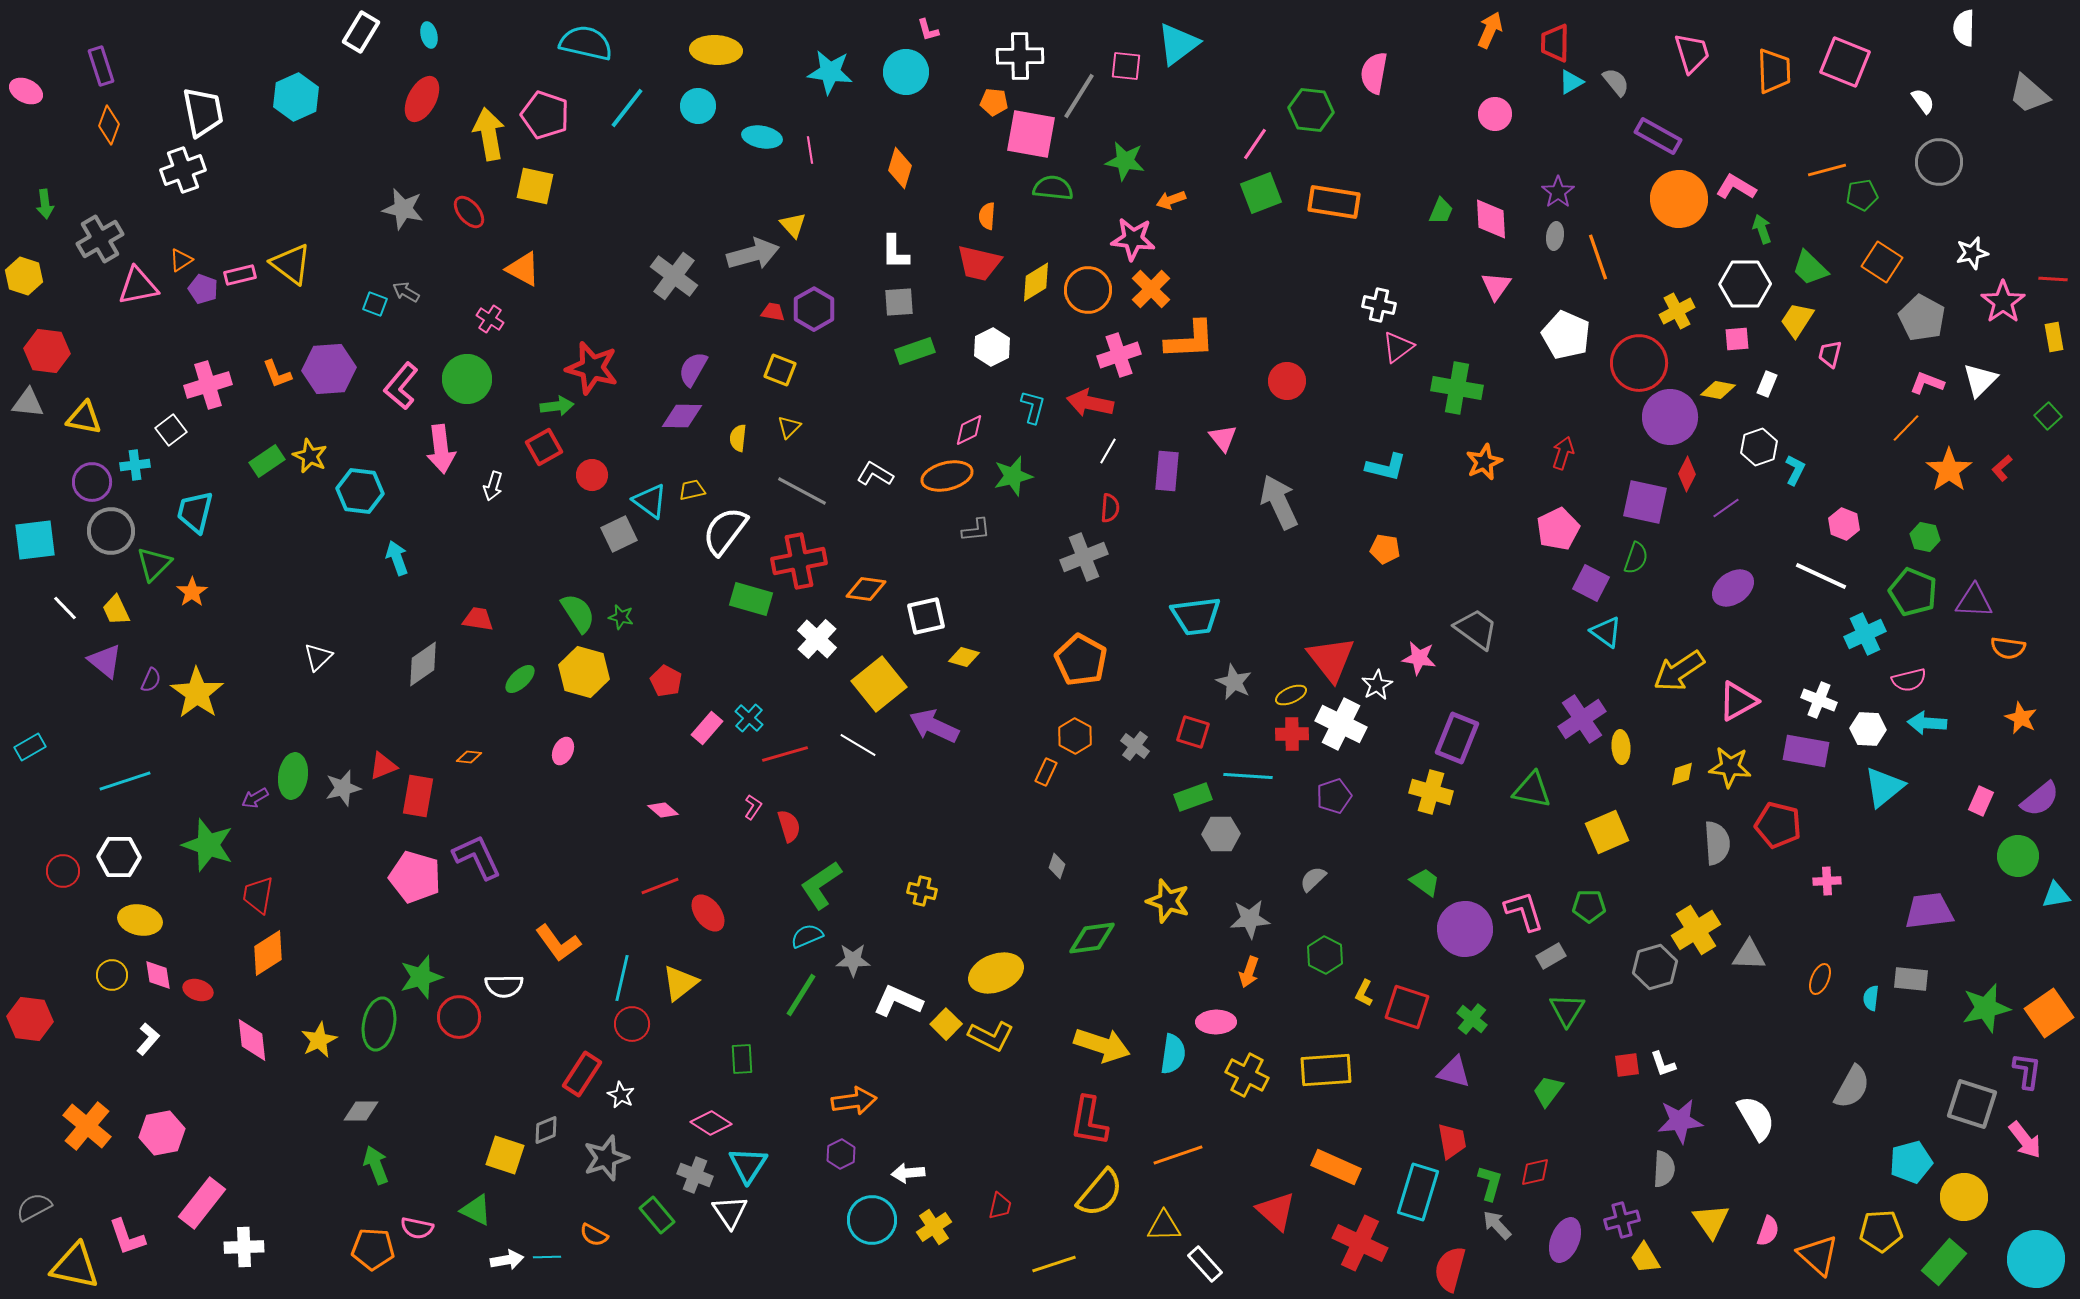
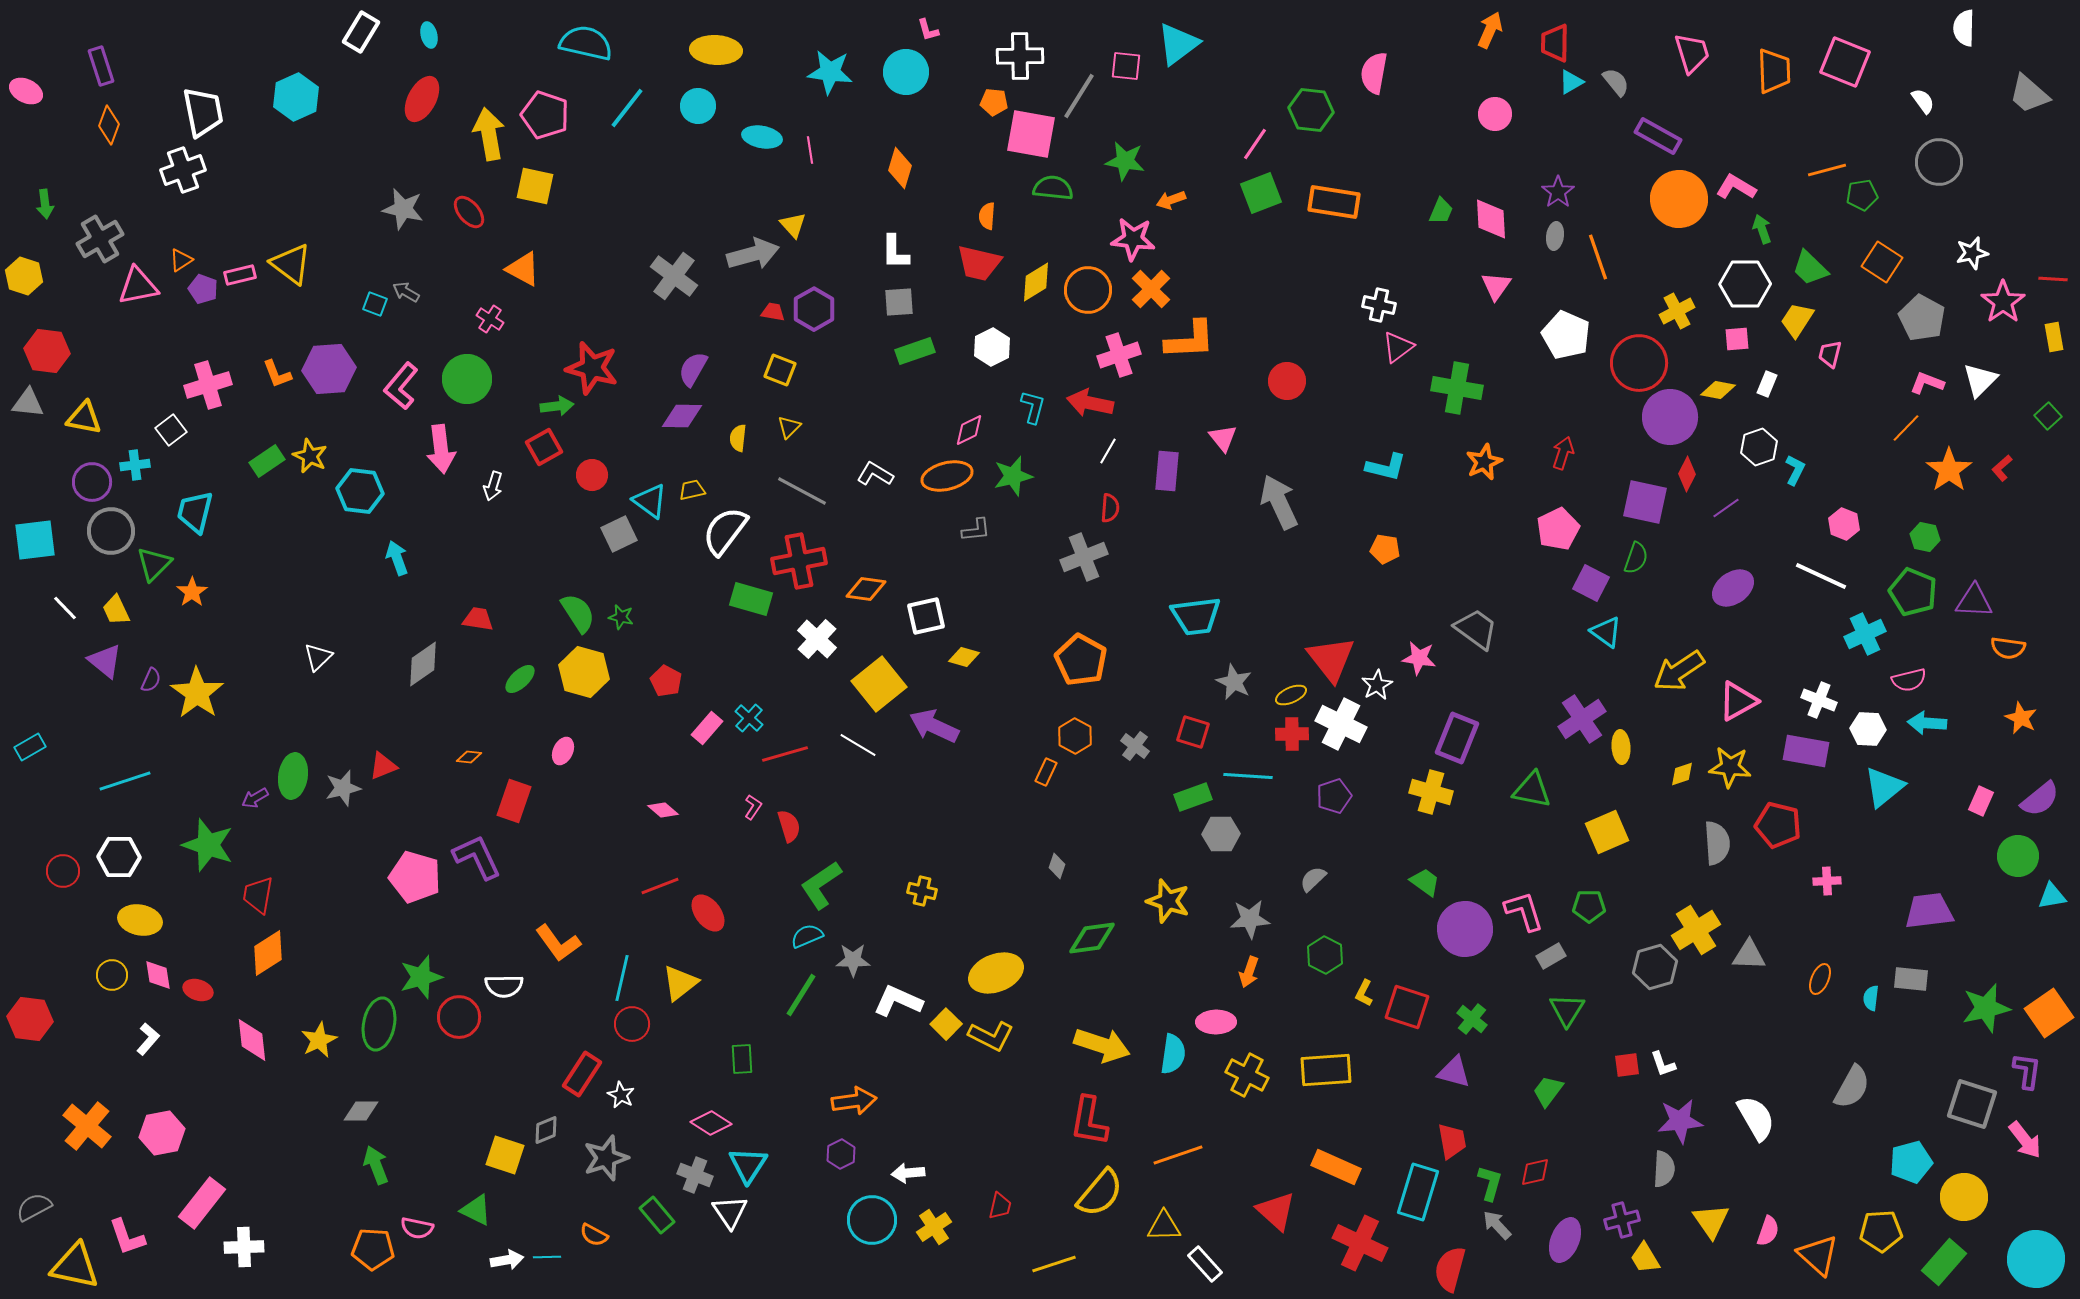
red rectangle at (418, 796): moved 96 px right, 5 px down; rotated 9 degrees clockwise
cyan triangle at (2056, 895): moved 4 px left, 1 px down
